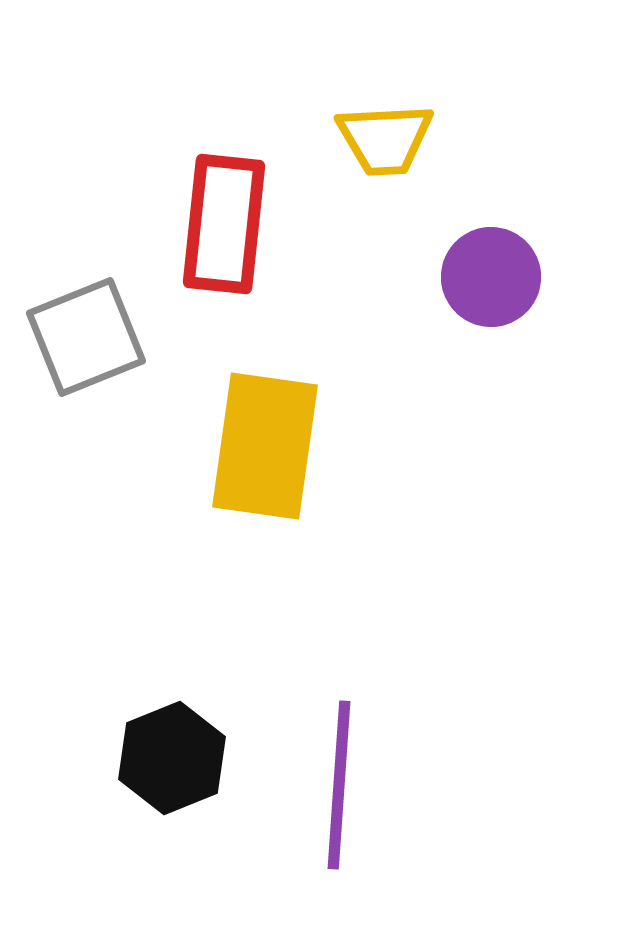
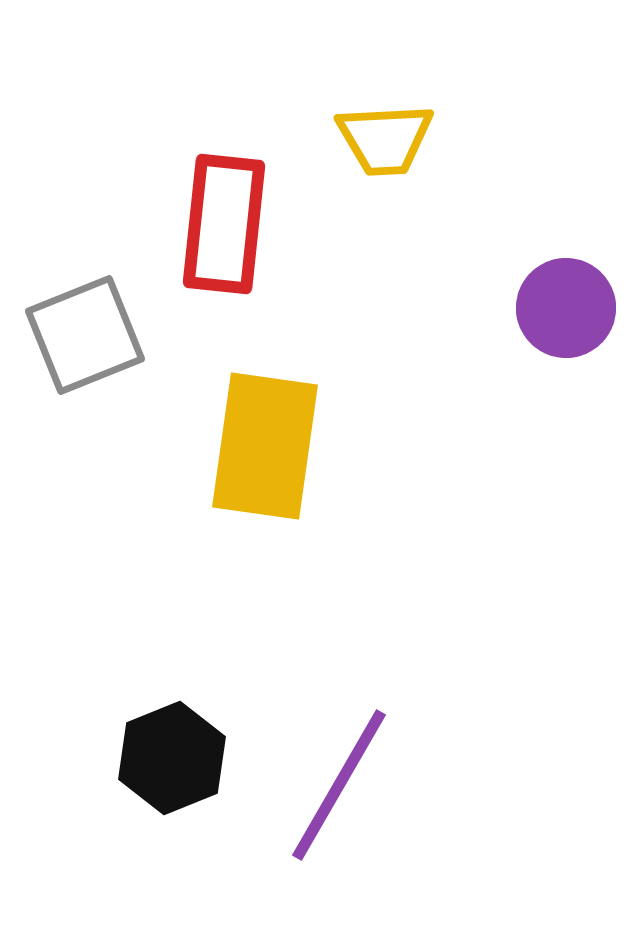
purple circle: moved 75 px right, 31 px down
gray square: moved 1 px left, 2 px up
purple line: rotated 26 degrees clockwise
